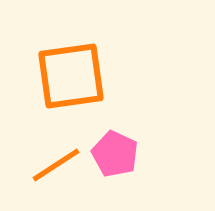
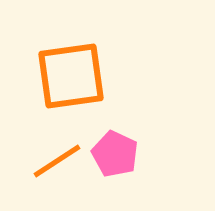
orange line: moved 1 px right, 4 px up
